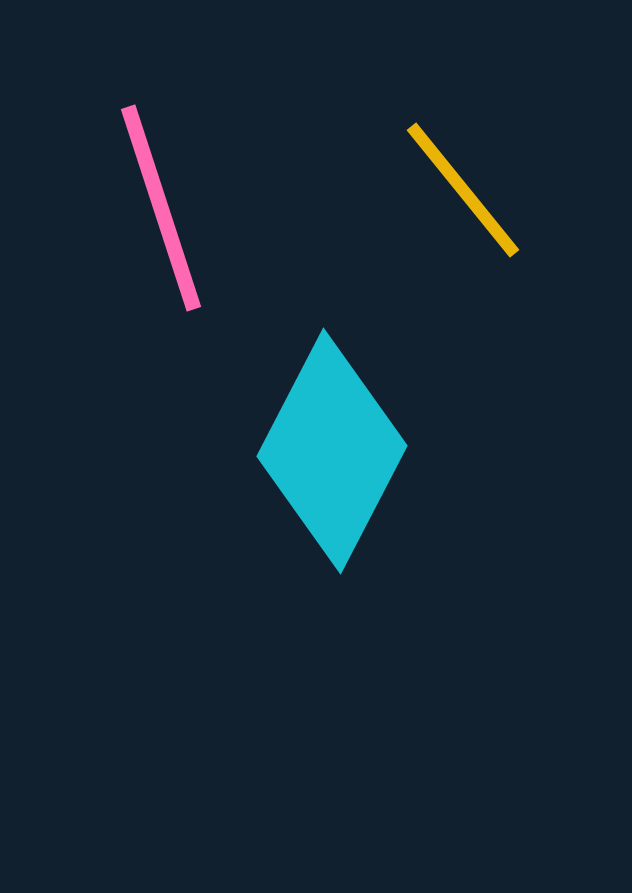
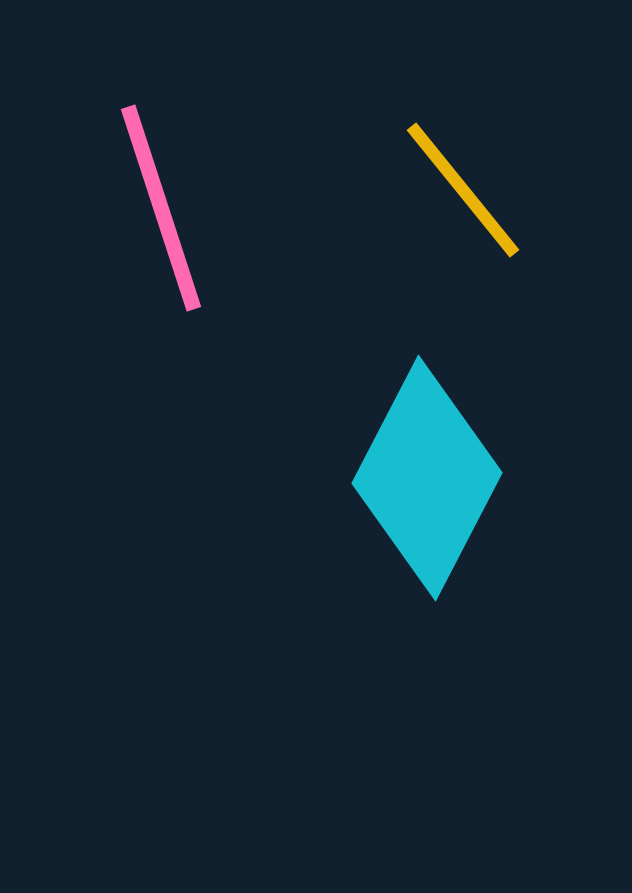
cyan diamond: moved 95 px right, 27 px down
